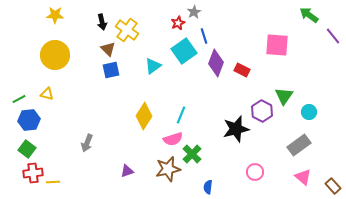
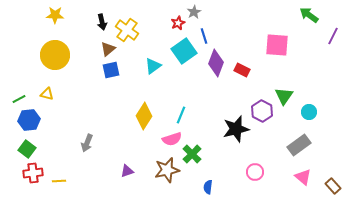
purple line: rotated 66 degrees clockwise
brown triangle: rotated 35 degrees clockwise
pink semicircle: moved 1 px left
brown star: moved 1 px left, 1 px down
yellow line: moved 6 px right, 1 px up
